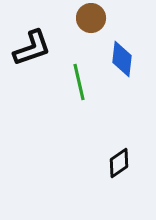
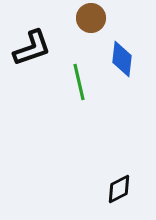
black diamond: moved 26 px down; rotated 8 degrees clockwise
